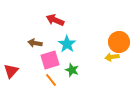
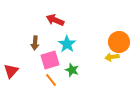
brown arrow: rotated 96 degrees counterclockwise
